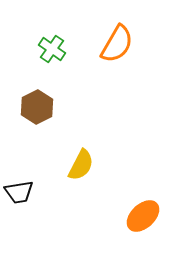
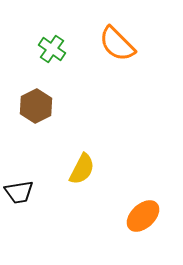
orange semicircle: rotated 105 degrees clockwise
brown hexagon: moved 1 px left, 1 px up
yellow semicircle: moved 1 px right, 4 px down
